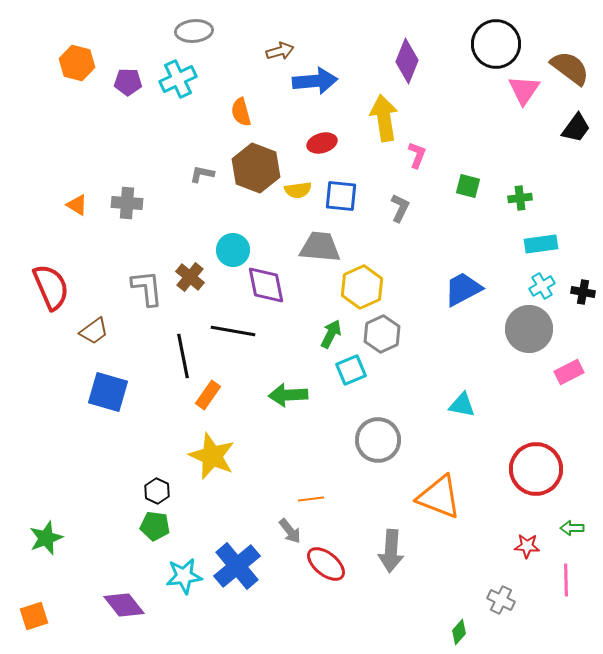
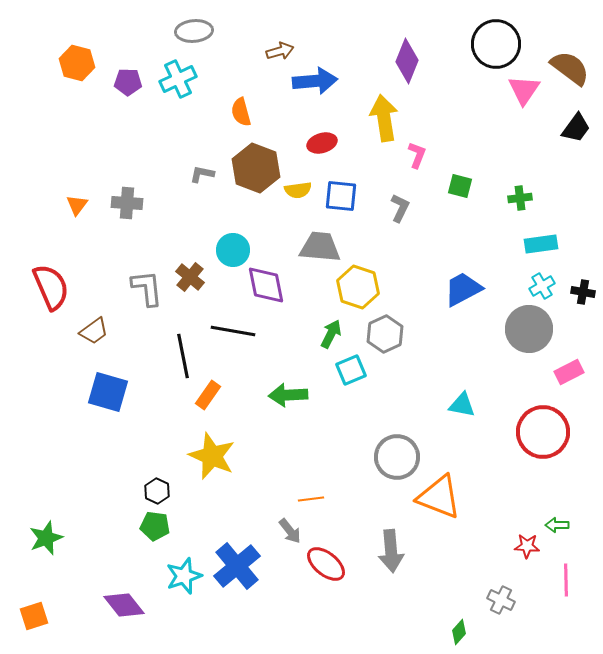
green square at (468, 186): moved 8 px left
orange triangle at (77, 205): rotated 35 degrees clockwise
yellow hexagon at (362, 287): moved 4 px left; rotated 18 degrees counterclockwise
gray hexagon at (382, 334): moved 3 px right
gray circle at (378, 440): moved 19 px right, 17 px down
red circle at (536, 469): moved 7 px right, 37 px up
green arrow at (572, 528): moved 15 px left, 3 px up
gray arrow at (391, 551): rotated 9 degrees counterclockwise
cyan star at (184, 576): rotated 12 degrees counterclockwise
